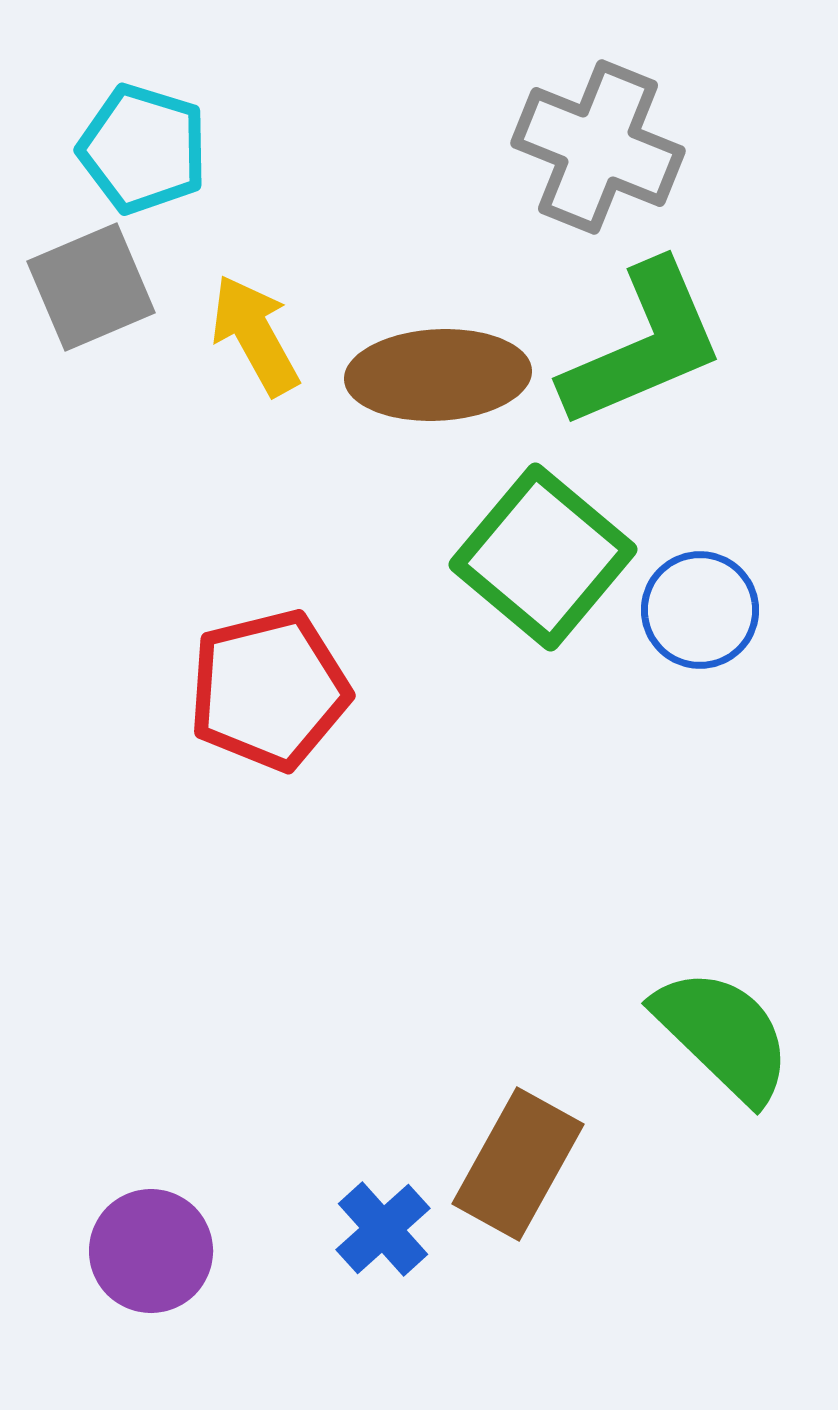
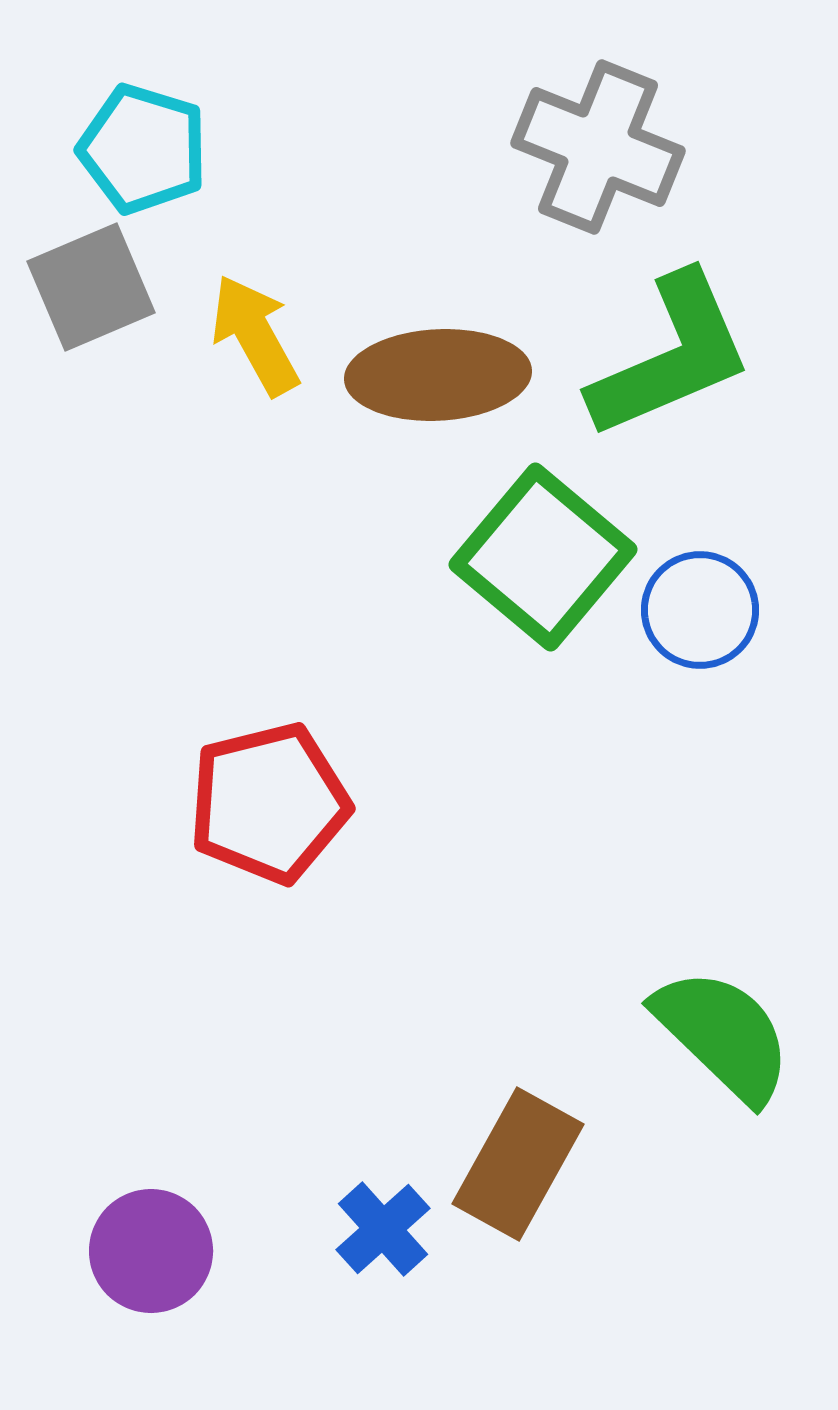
green L-shape: moved 28 px right, 11 px down
red pentagon: moved 113 px down
